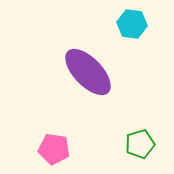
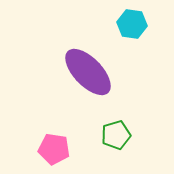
green pentagon: moved 24 px left, 9 px up
